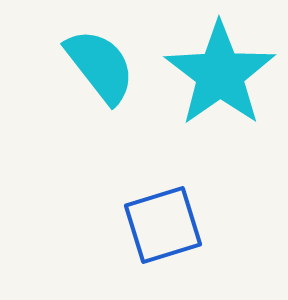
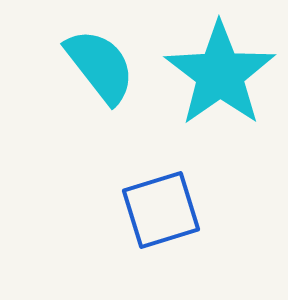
blue square: moved 2 px left, 15 px up
